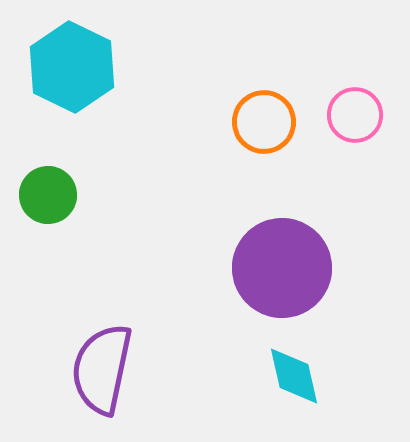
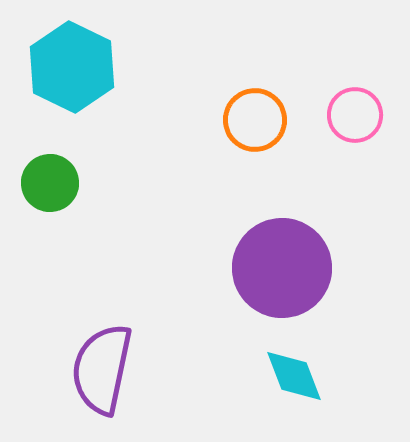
orange circle: moved 9 px left, 2 px up
green circle: moved 2 px right, 12 px up
cyan diamond: rotated 8 degrees counterclockwise
